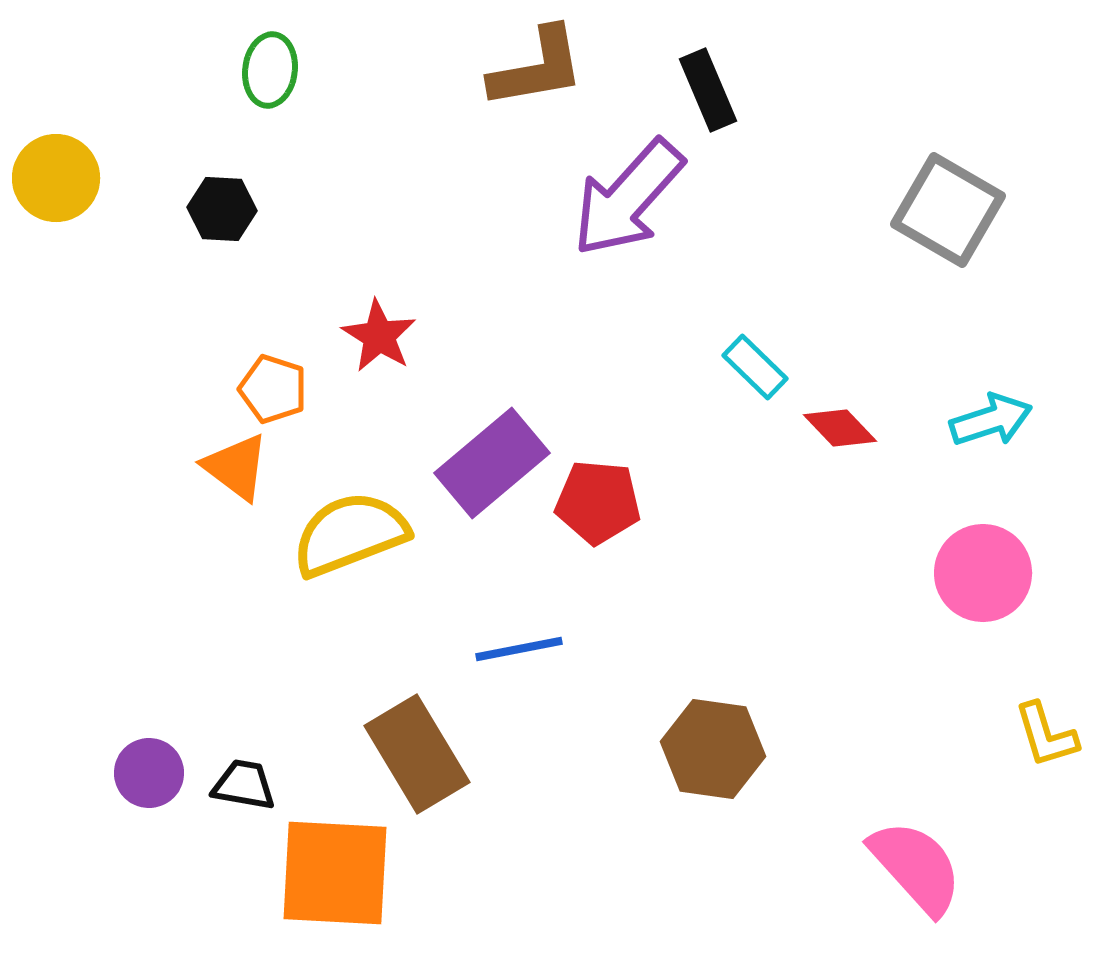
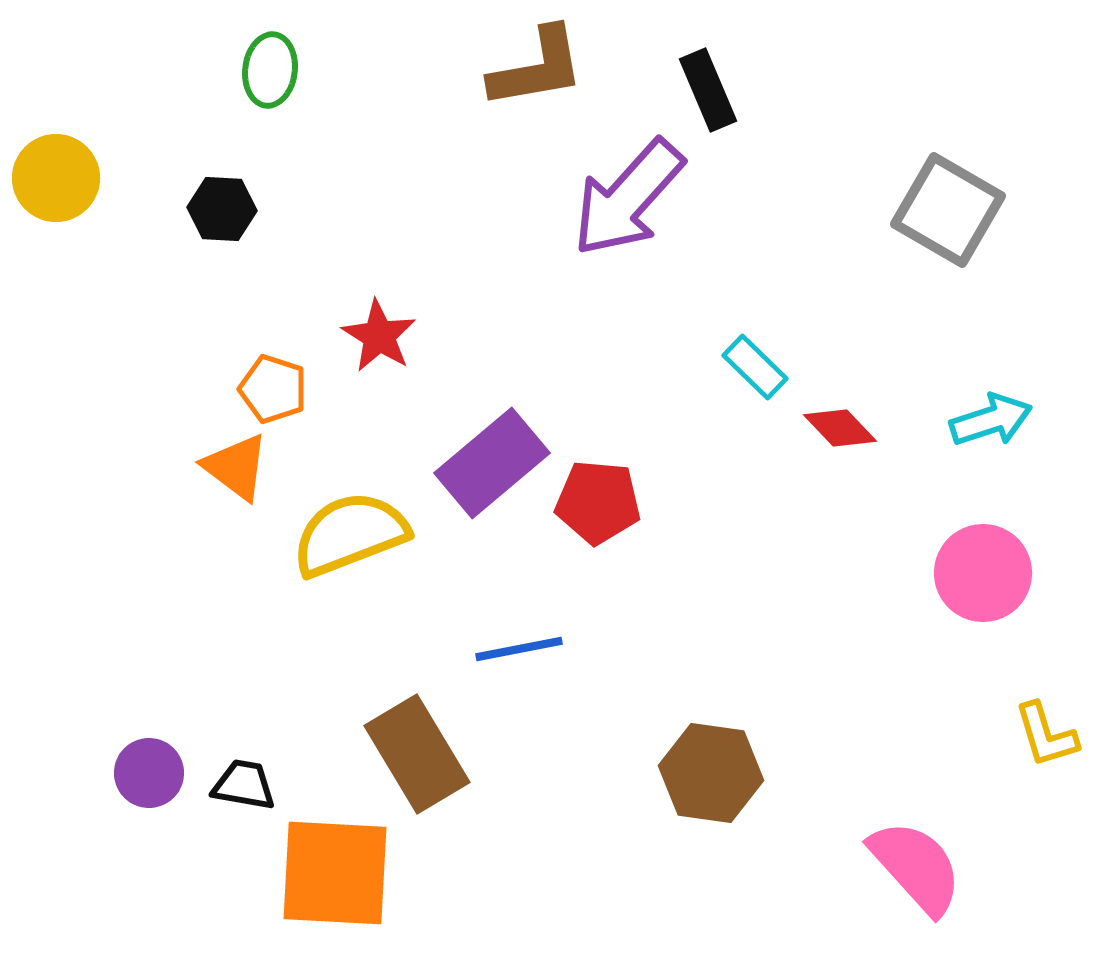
brown hexagon: moved 2 px left, 24 px down
